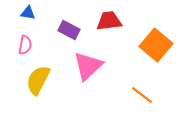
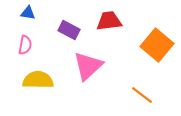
orange square: moved 1 px right
yellow semicircle: rotated 64 degrees clockwise
